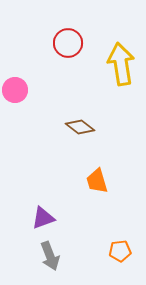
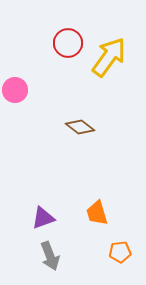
yellow arrow: moved 12 px left, 7 px up; rotated 45 degrees clockwise
orange trapezoid: moved 32 px down
orange pentagon: moved 1 px down
